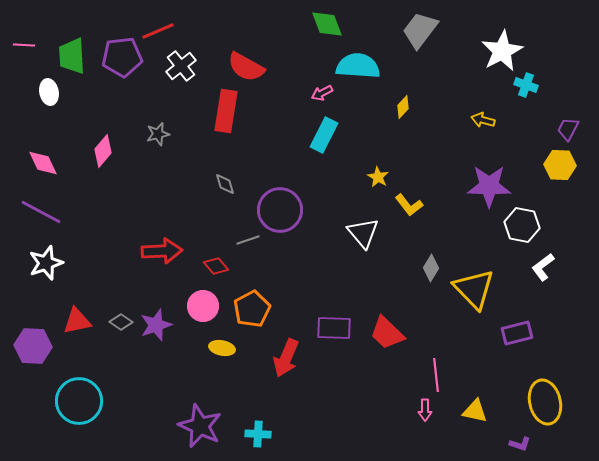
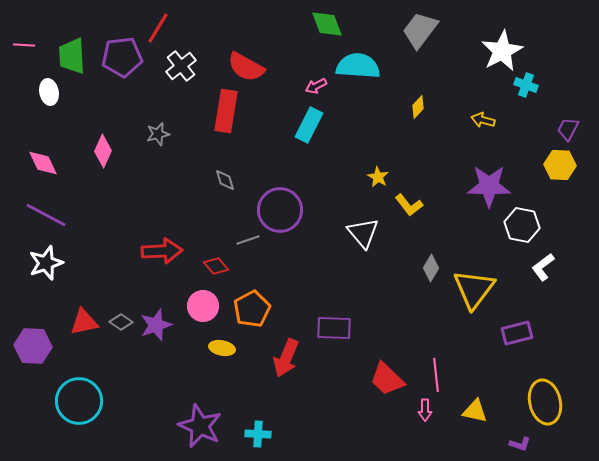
red line at (158, 31): moved 3 px up; rotated 36 degrees counterclockwise
pink arrow at (322, 93): moved 6 px left, 7 px up
yellow diamond at (403, 107): moved 15 px right
cyan rectangle at (324, 135): moved 15 px left, 10 px up
pink diamond at (103, 151): rotated 16 degrees counterclockwise
gray diamond at (225, 184): moved 4 px up
purple line at (41, 212): moved 5 px right, 3 px down
yellow triangle at (474, 289): rotated 21 degrees clockwise
red triangle at (77, 321): moved 7 px right, 1 px down
red trapezoid at (387, 333): moved 46 px down
